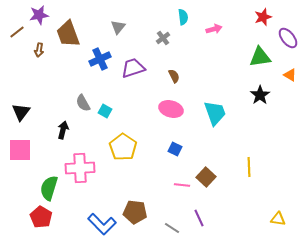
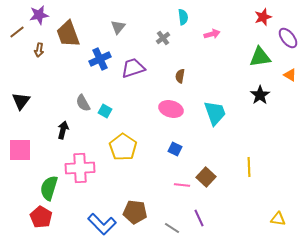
pink arrow: moved 2 px left, 5 px down
brown semicircle: moved 6 px right; rotated 144 degrees counterclockwise
black triangle: moved 11 px up
